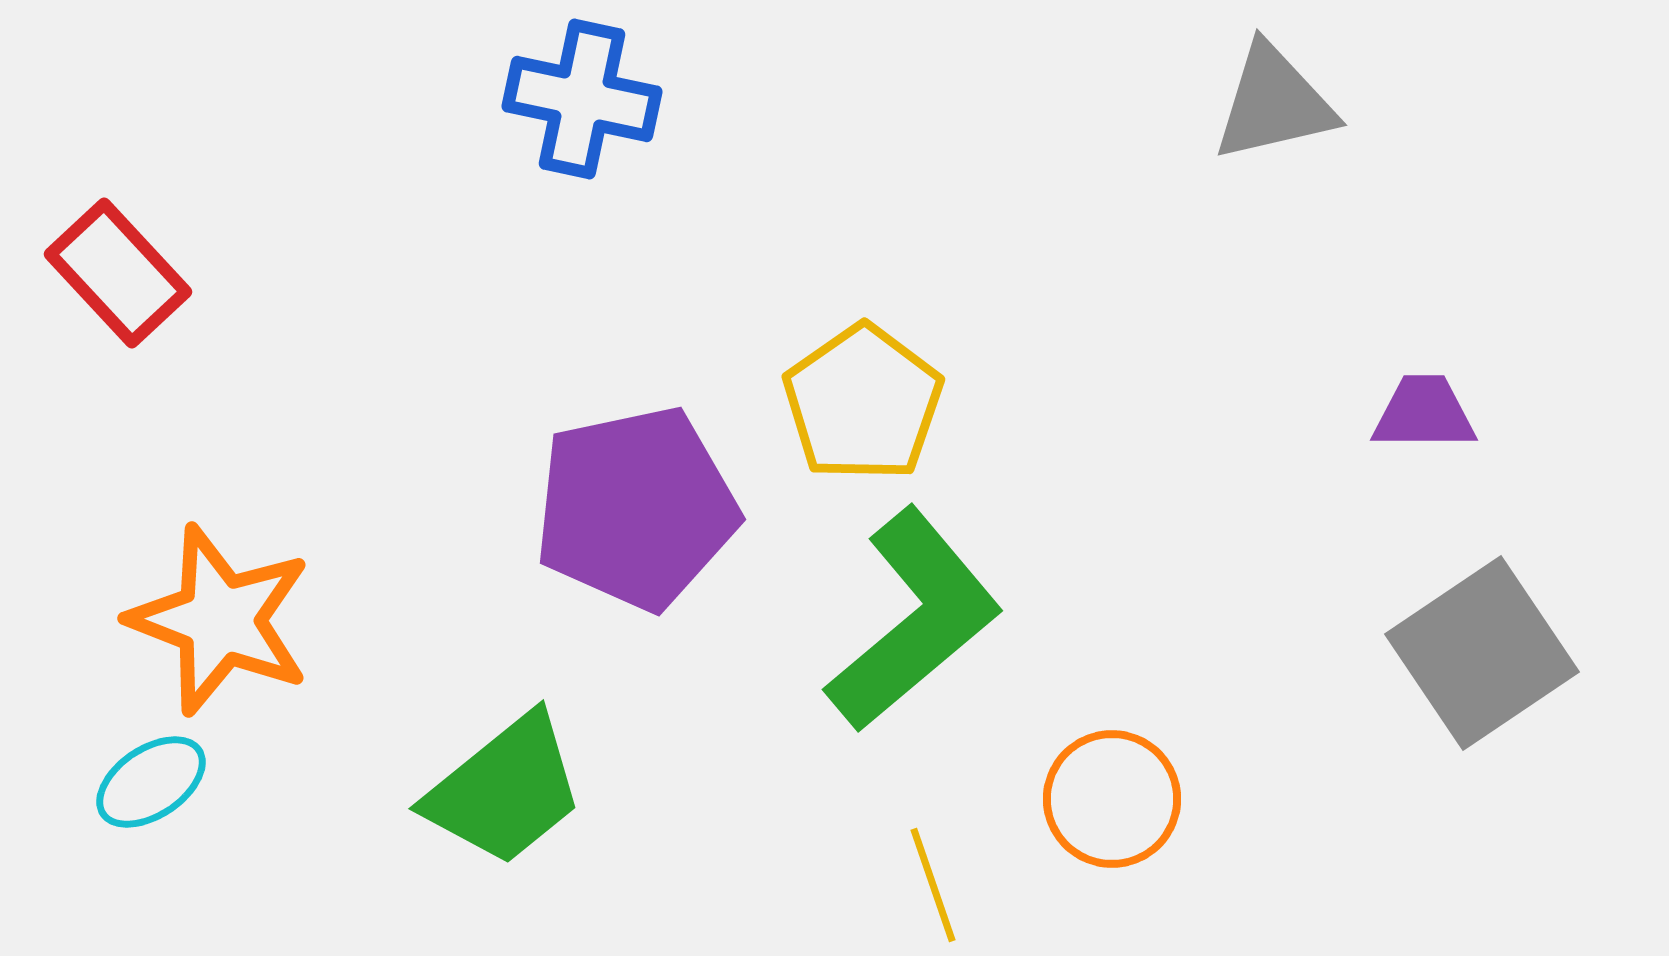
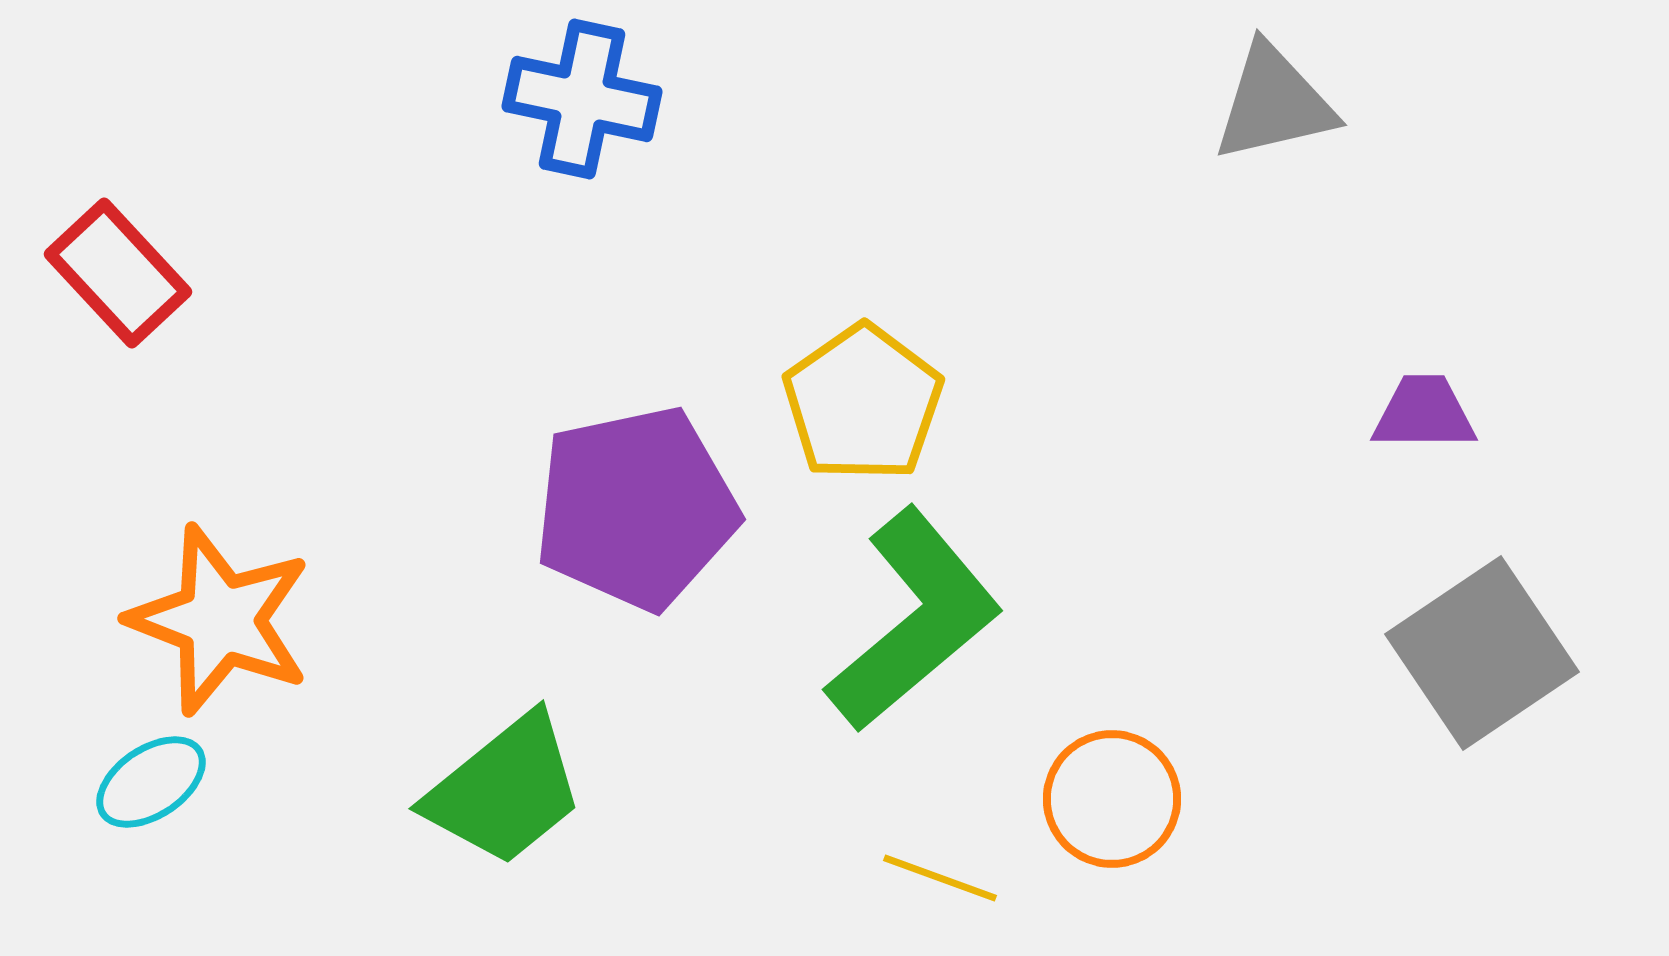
yellow line: moved 7 px right, 7 px up; rotated 51 degrees counterclockwise
